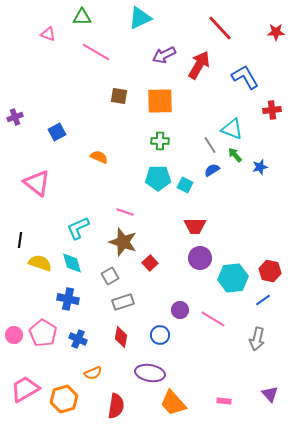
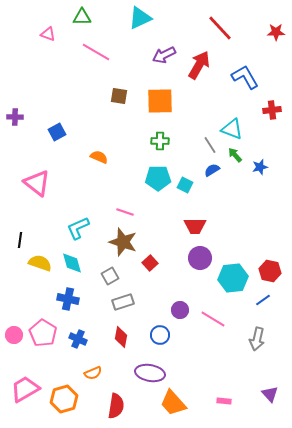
purple cross at (15, 117): rotated 21 degrees clockwise
